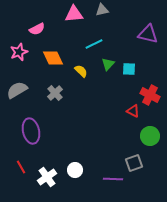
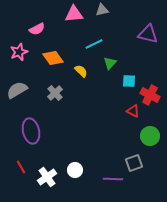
orange diamond: rotated 10 degrees counterclockwise
green triangle: moved 2 px right, 1 px up
cyan square: moved 12 px down
